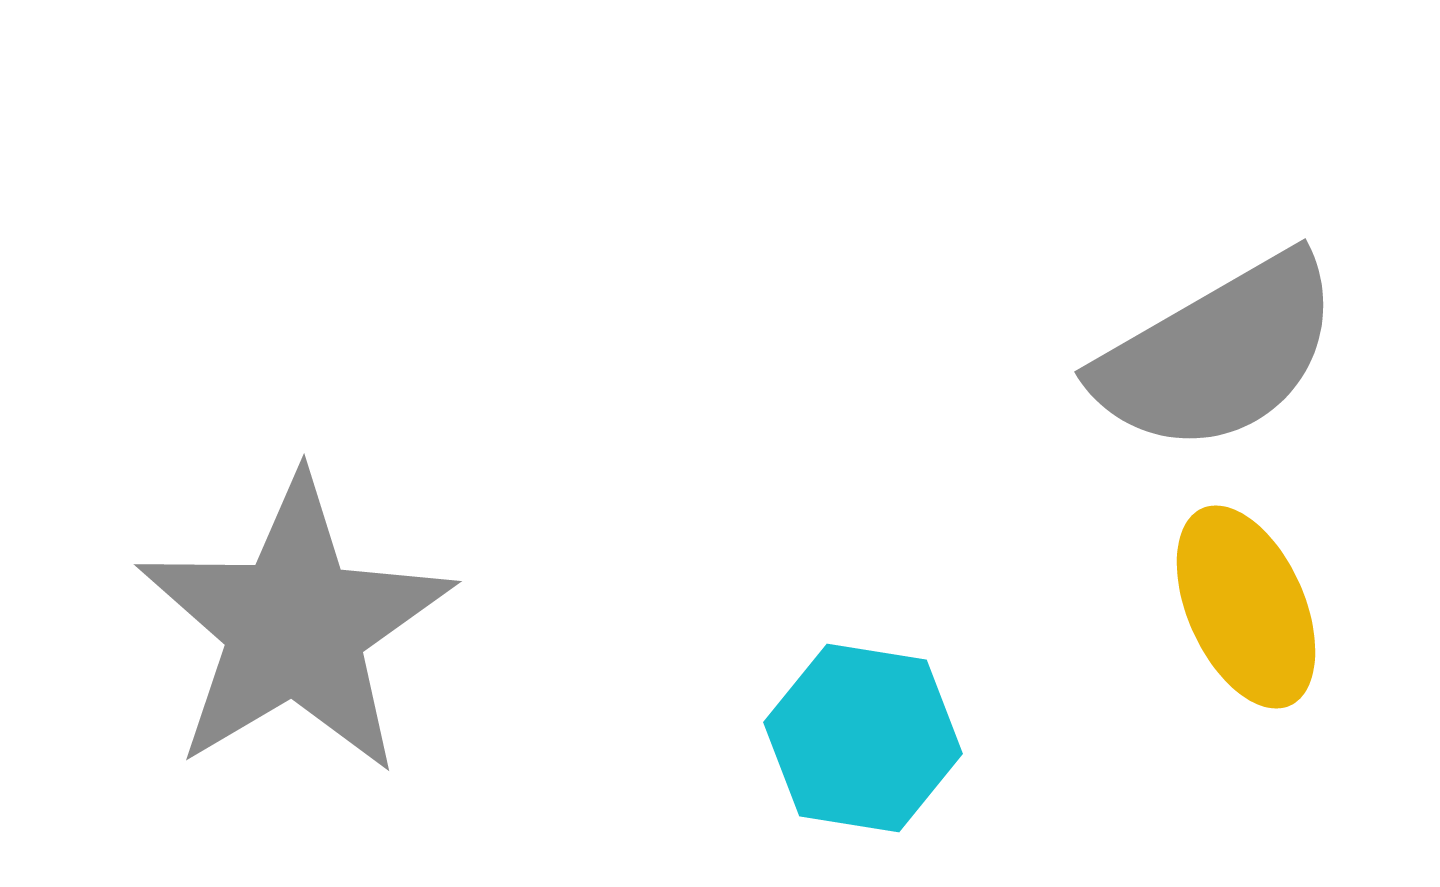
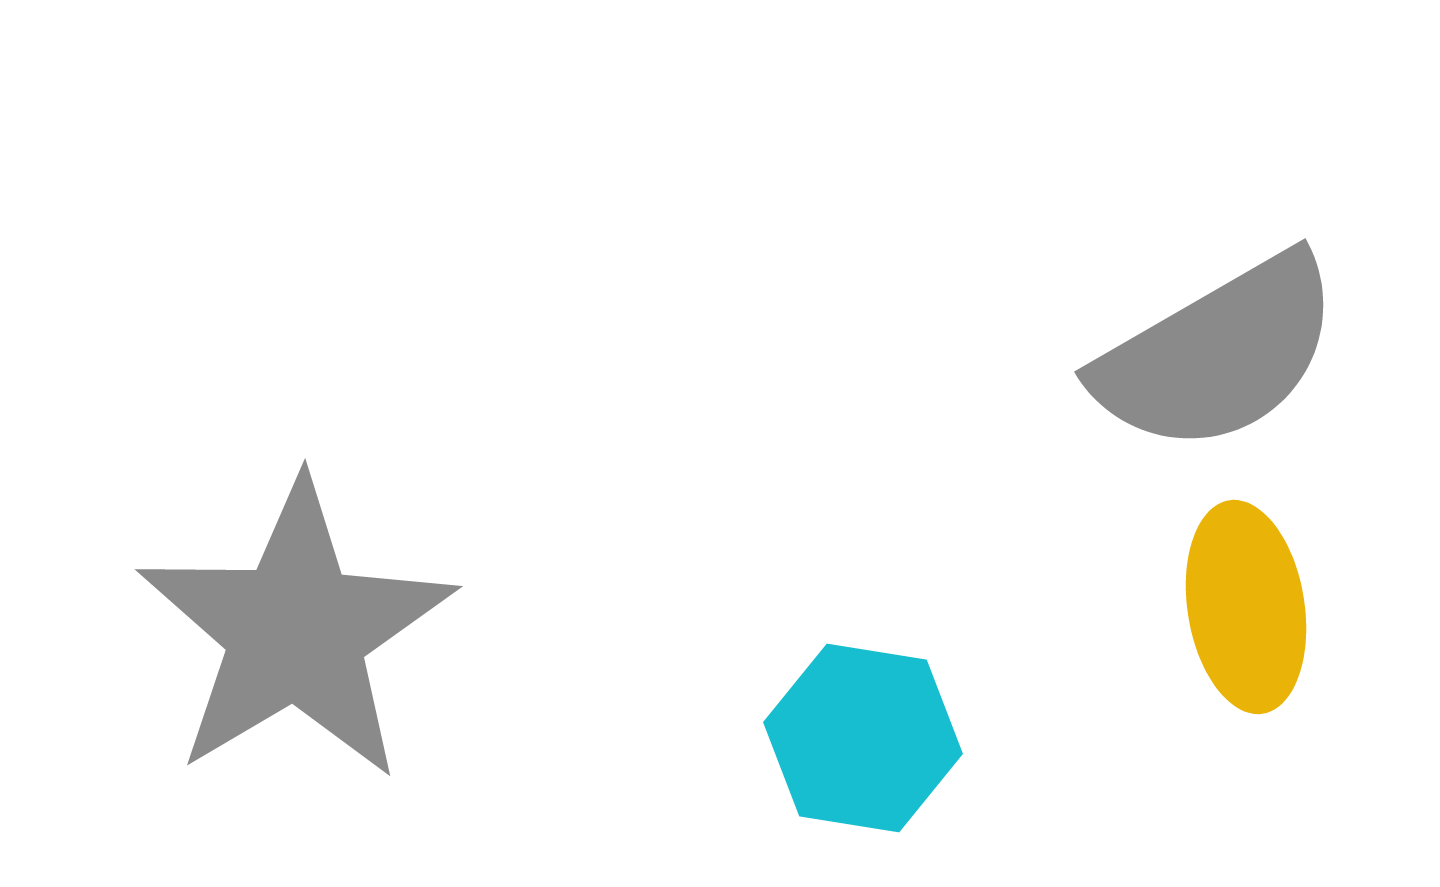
yellow ellipse: rotated 15 degrees clockwise
gray star: moved 1 px right, 5 px down
